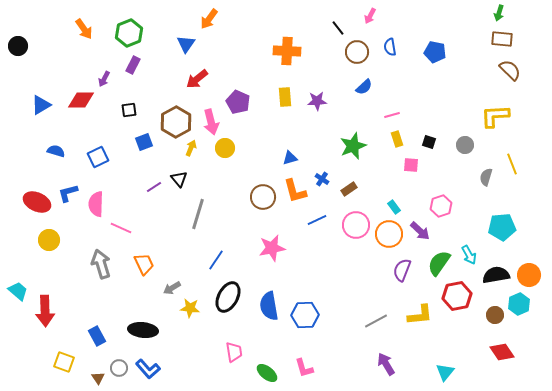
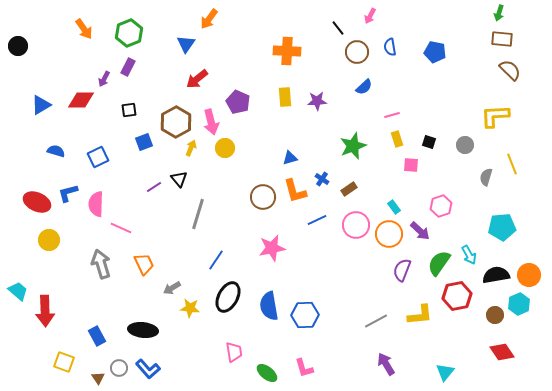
purple rectangle at (133, 65): moved 5 px left, 2 px down
